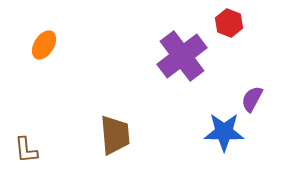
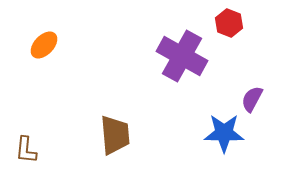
orange ellipse: rotated 12 degrees clockwise
purple cross: rotated 24 degrees counterclockwise
blue star: moved 1 px down
brown L-shape: rotated 12 degrees clockwise
